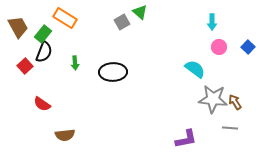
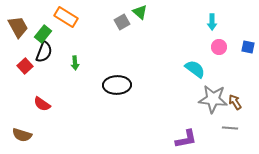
orange rectangle: moved 1 px right, 1 px up
blue square: rotated 32 degrees counterclockwise
black ellipse: moved 4 px right, 13 px down
brown semicircle: moved 43 px left; rotated 24 degrees clockwise
